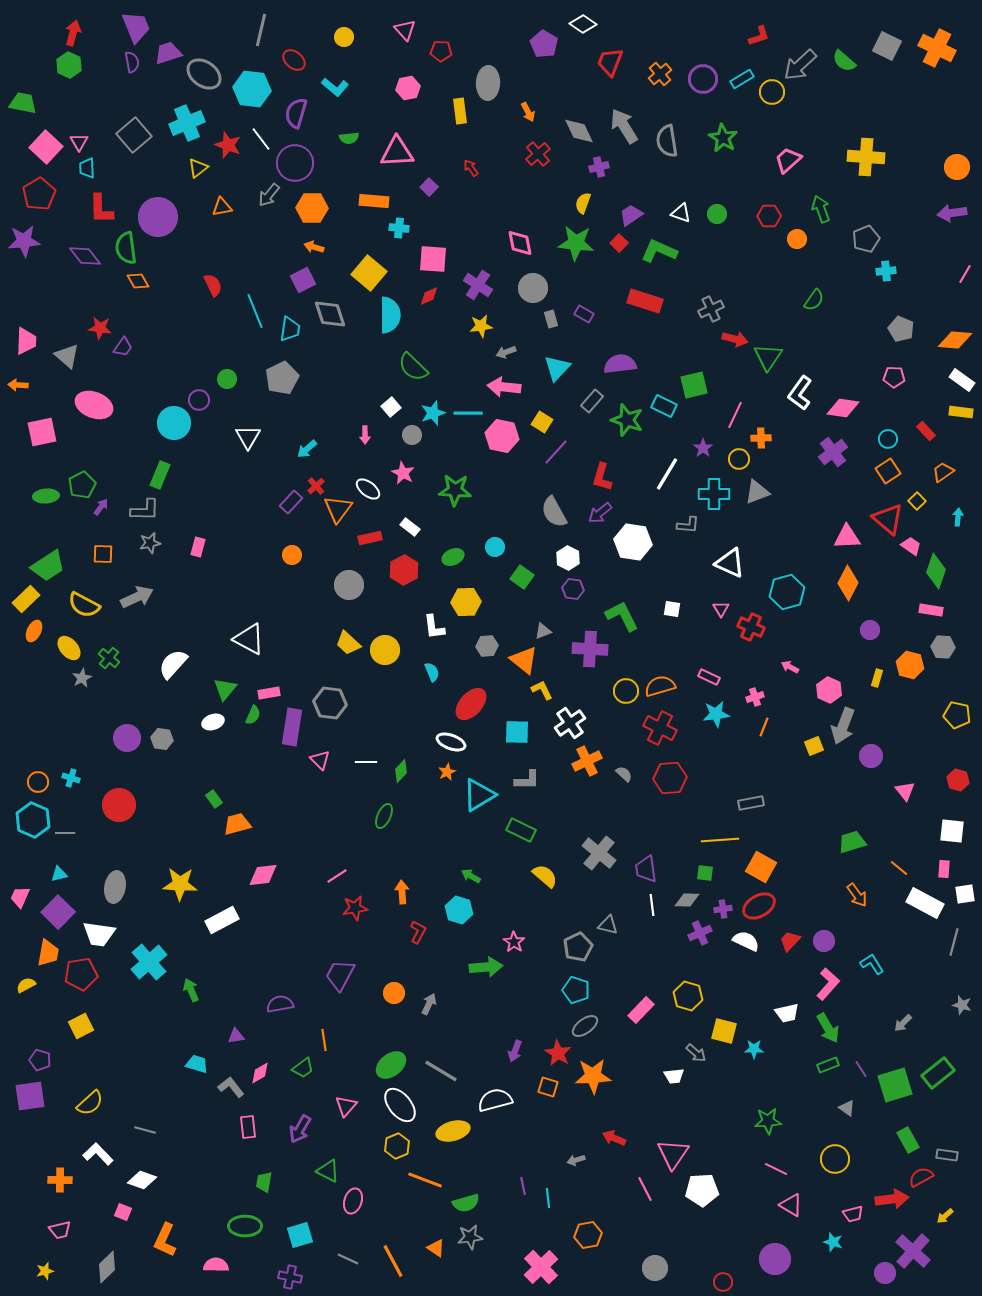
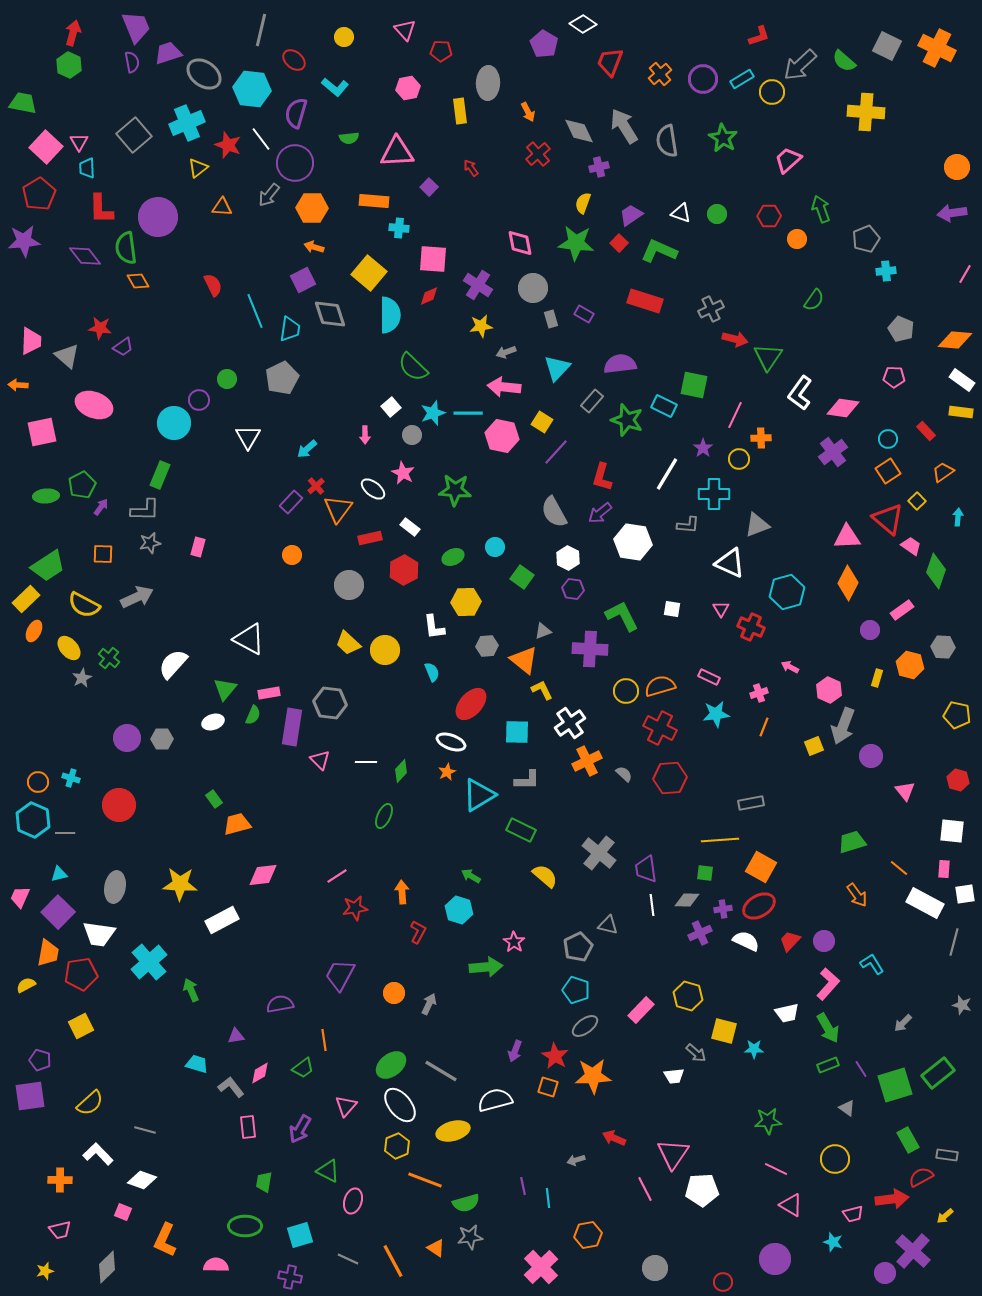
yellow cross at (866, 157): moved 45 px up
orange triangle at (222, 207): rotated 15 degrees clockwise
pink trapezoid at (26, 341): moved 5 px right
purple trapezoid at (123, 347): rotated 20 degrees clockwise
green square at (694, 385): rotated 24 degrees clockwise
white ellipse at (368, 489): moved 5 px right
gray triangle at (757, 492): moved 33 px down
pink rectangle at (931, 610): moved 29 px left; rotated 45 degrees counterclockwise
pink cross at (755, 697): moved 4 px right, 4 px up
gray hexagon at (162, 739): rotated 10 degrees counterclockwise
red star at (558, 1053): moved 3 px left, 3 px down
